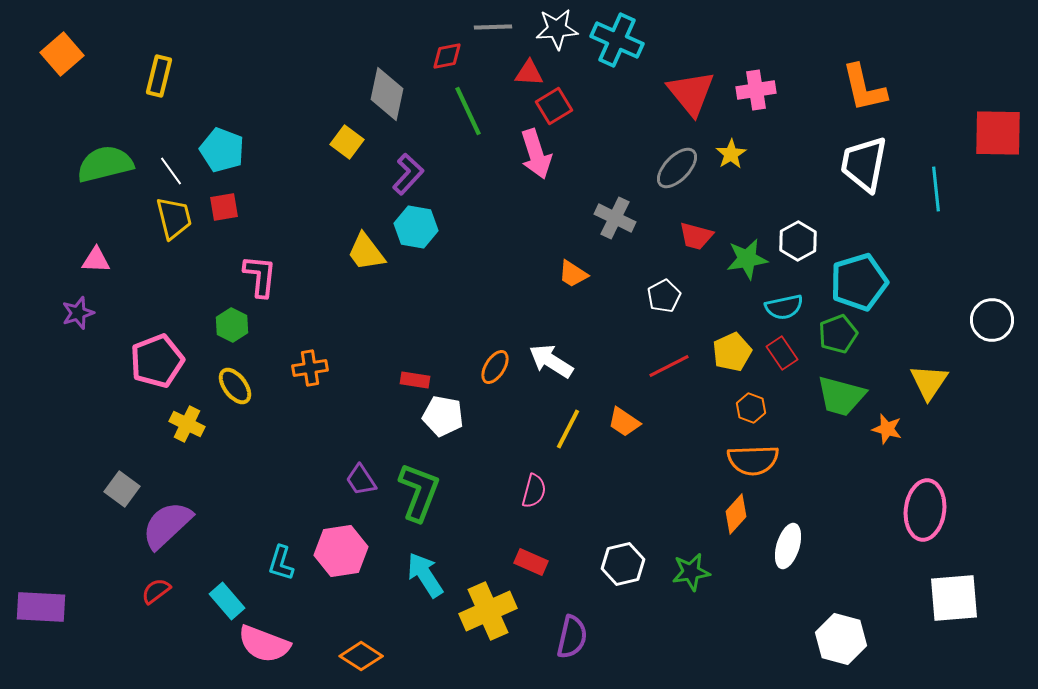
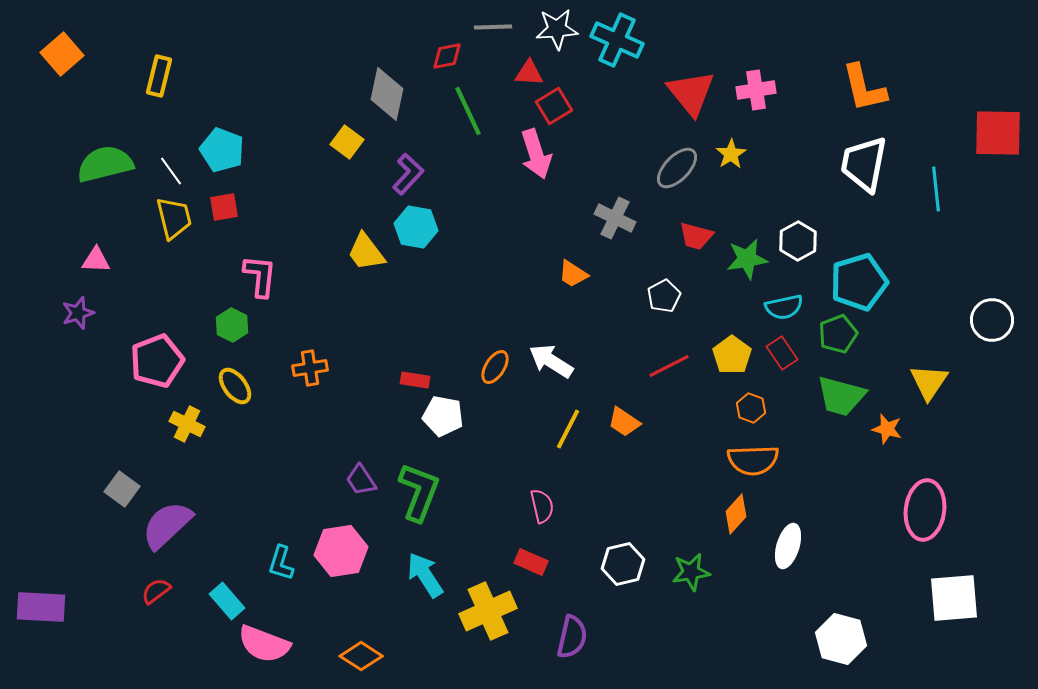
yellow pentagon at (732, 352): moved 3 px down; rotated 12 degrees counterclockwise
pink semicircle at (534, 491): moved 8 px right, 15 px down; rotated 28 degrees counterclockwise
